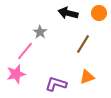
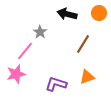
black arrow: moved 1 px left, 1 px down
